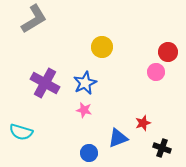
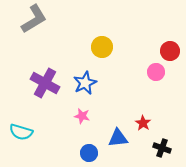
red circle: moved 2 px right, 1 px up
pink star: moved 2 px left, 6 px down
red star: rotated 21 degrees counterclockwise
blue triangle: rotated 15 degrees clockwise
